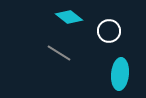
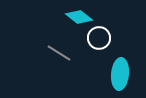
cyan diamond: moved 10 px right
white circle: moved 10 px left, 7 px down
